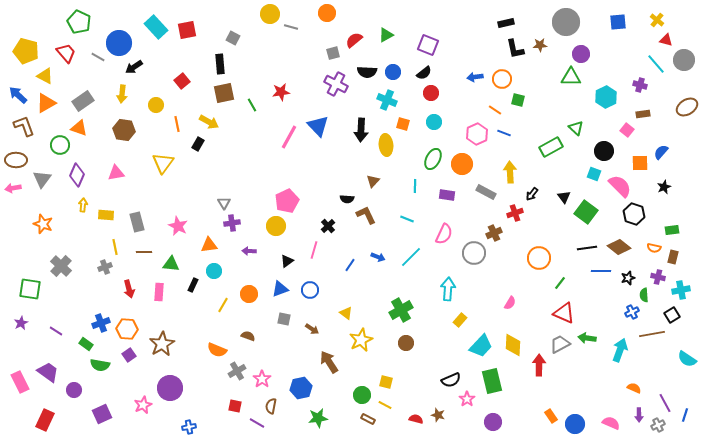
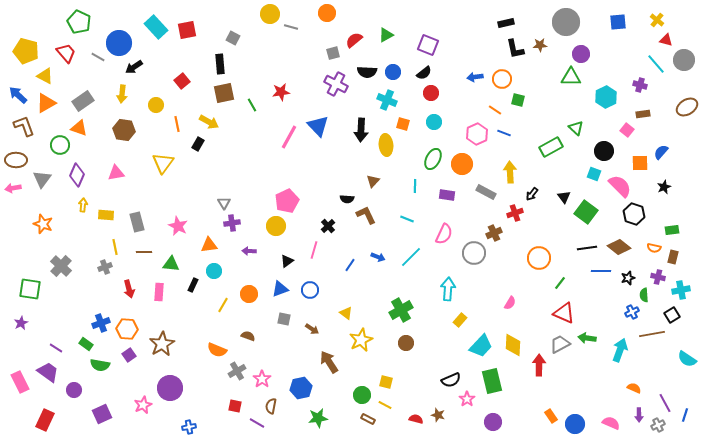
purple line at (56, 331): moved 17 px down
